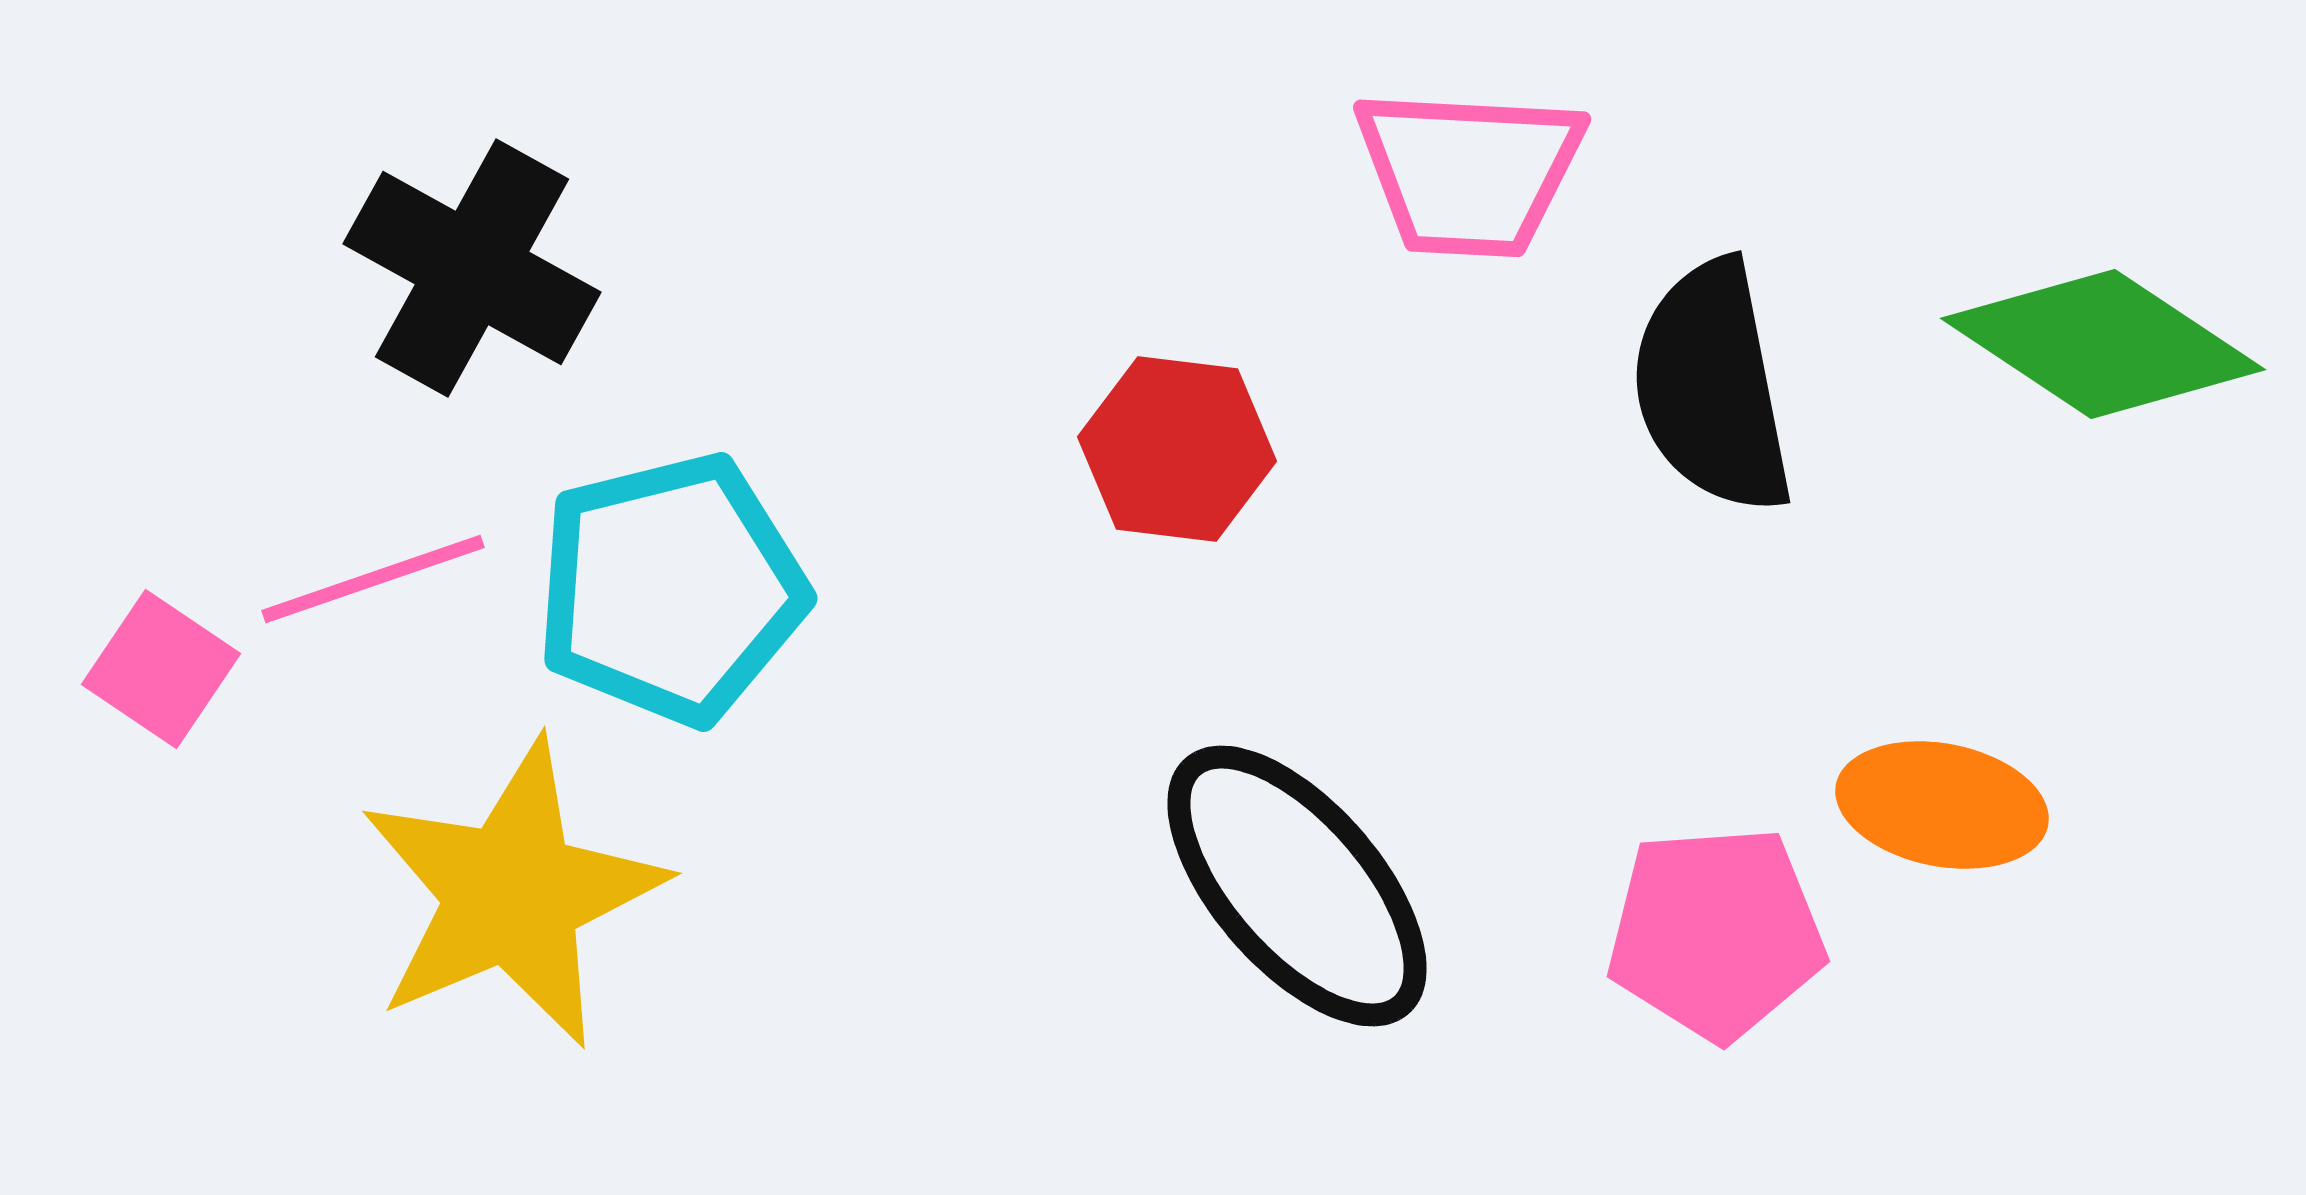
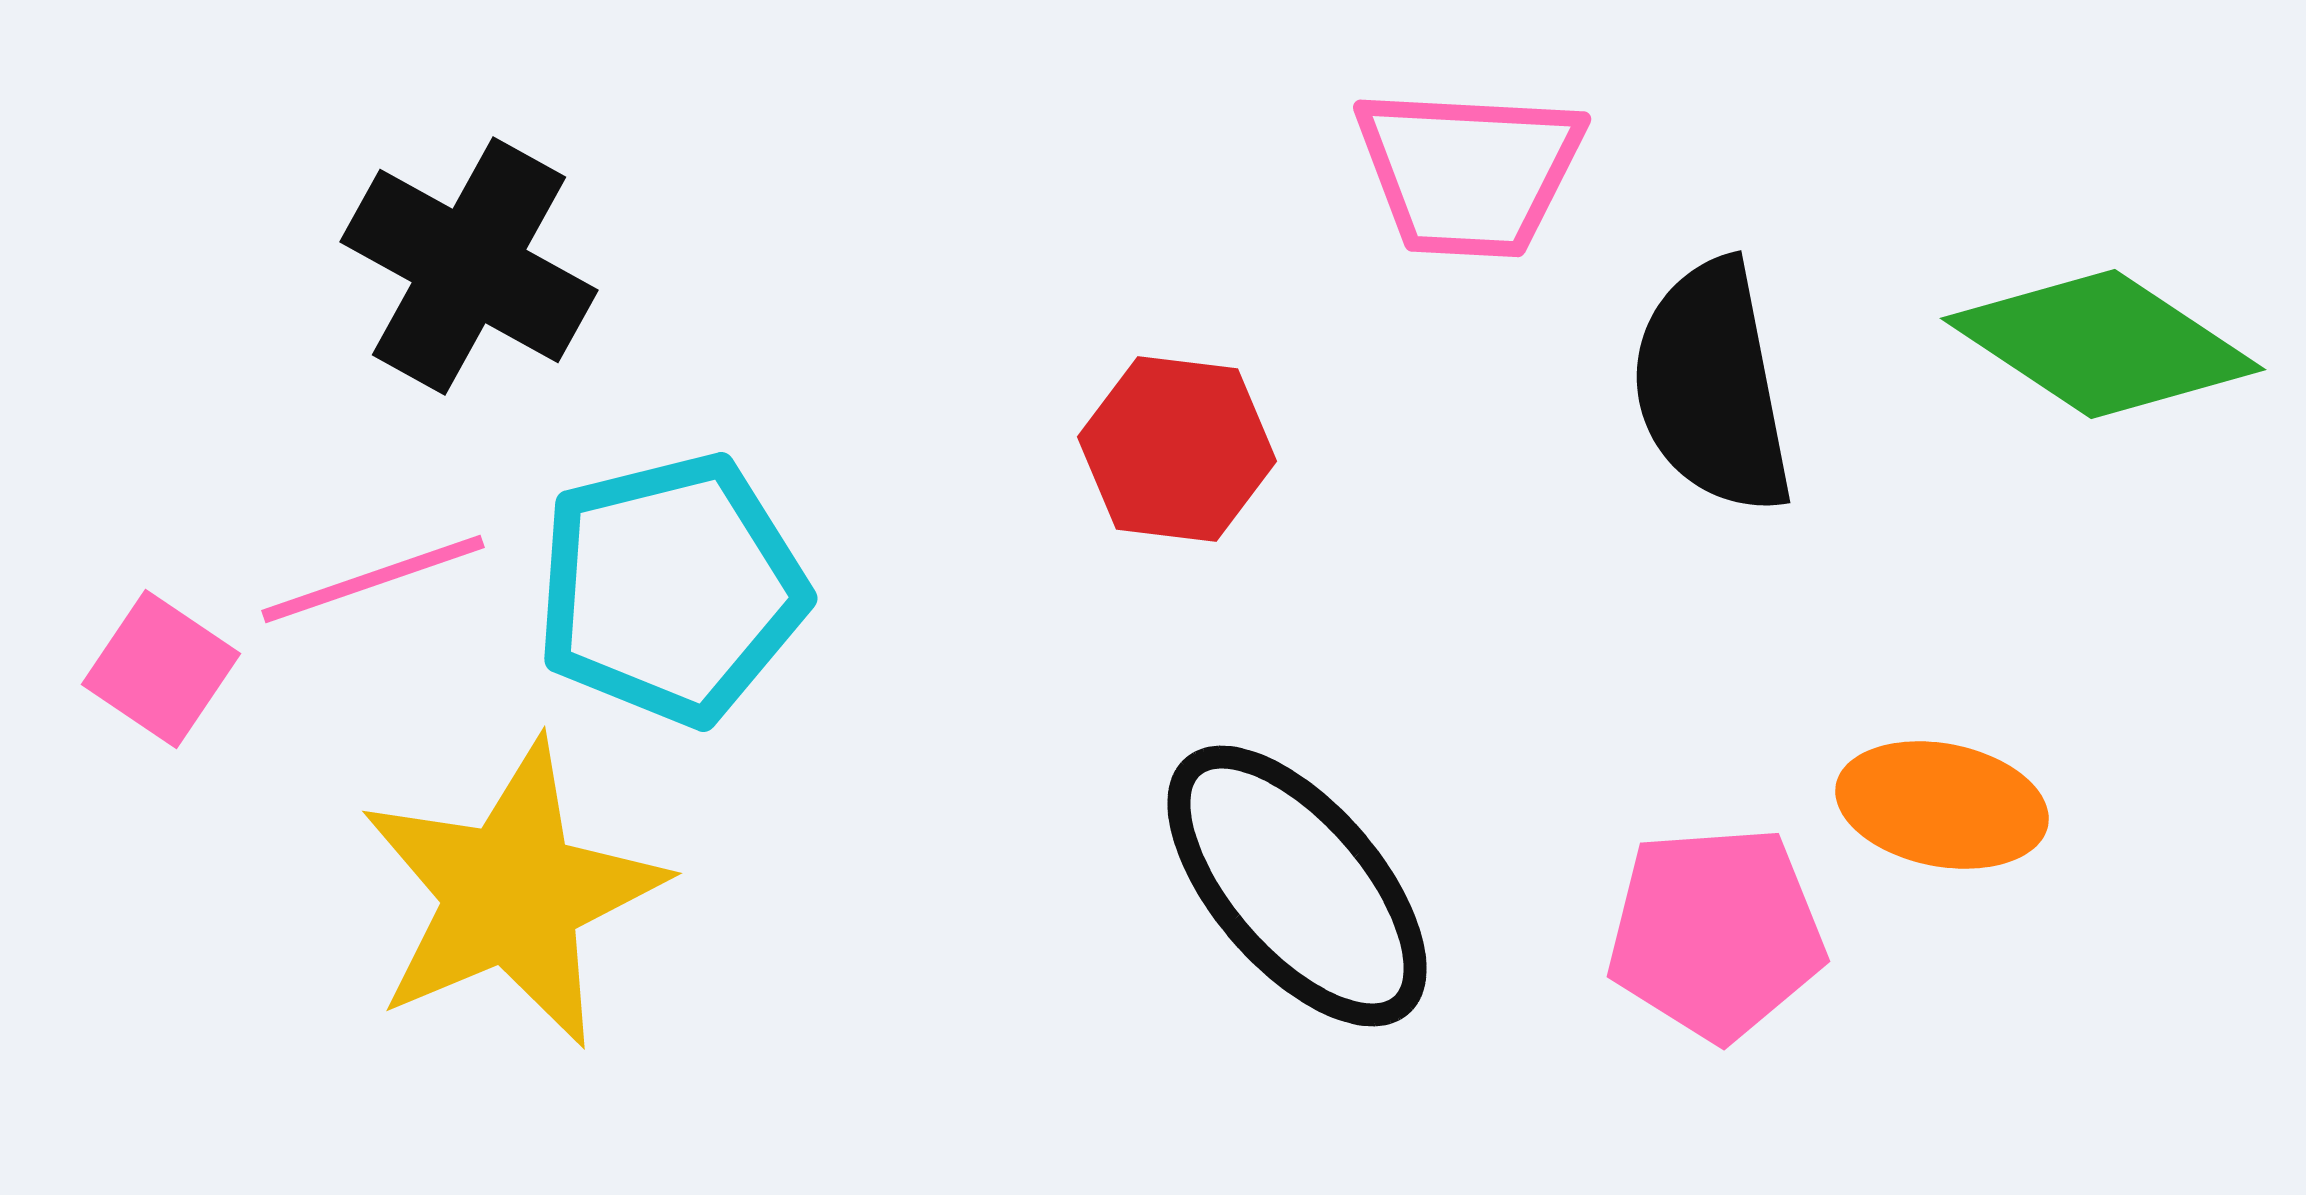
black cross: moved 3 px left, 2 px up
